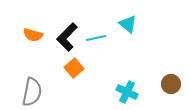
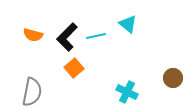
cyan line: moved 2 px up
brown circle: moved 2 px right, 6 px up
